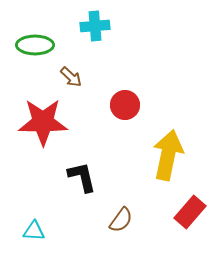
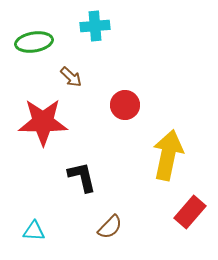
green ellipse: moved 1 px left, 3 px up; rotated 9 degrees counterclockwise
brown semicircle: moved 11 px left, 7 px down; rotated 8 degrees clockwise
